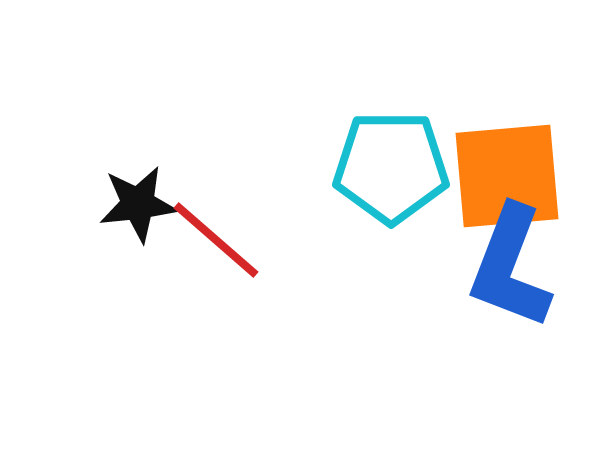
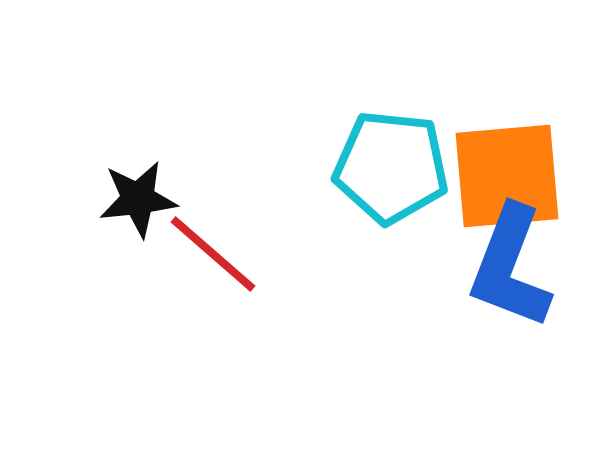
cyan pentagon: rotated 6 degrees clockwise
black star: moved 5 px up
red line: moved 3 px left, 14 px down
